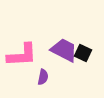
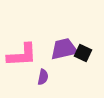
purple trapezoid: moved 1 px up; rotated 40 degrees counterclockwise
